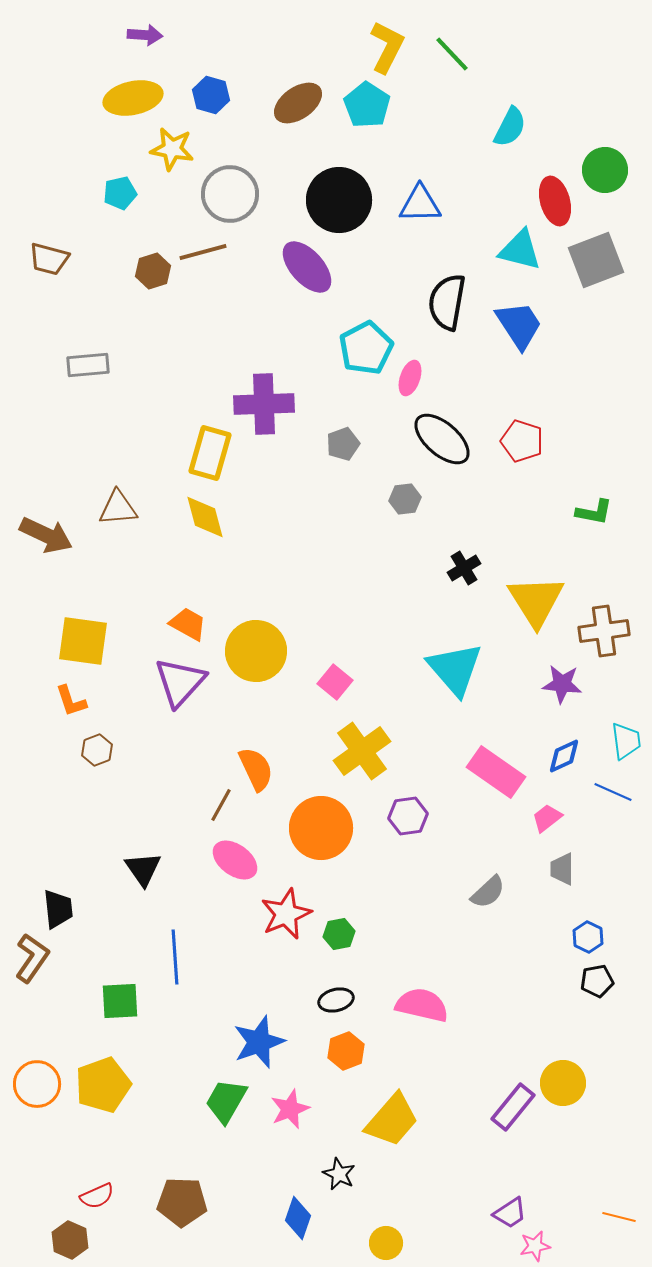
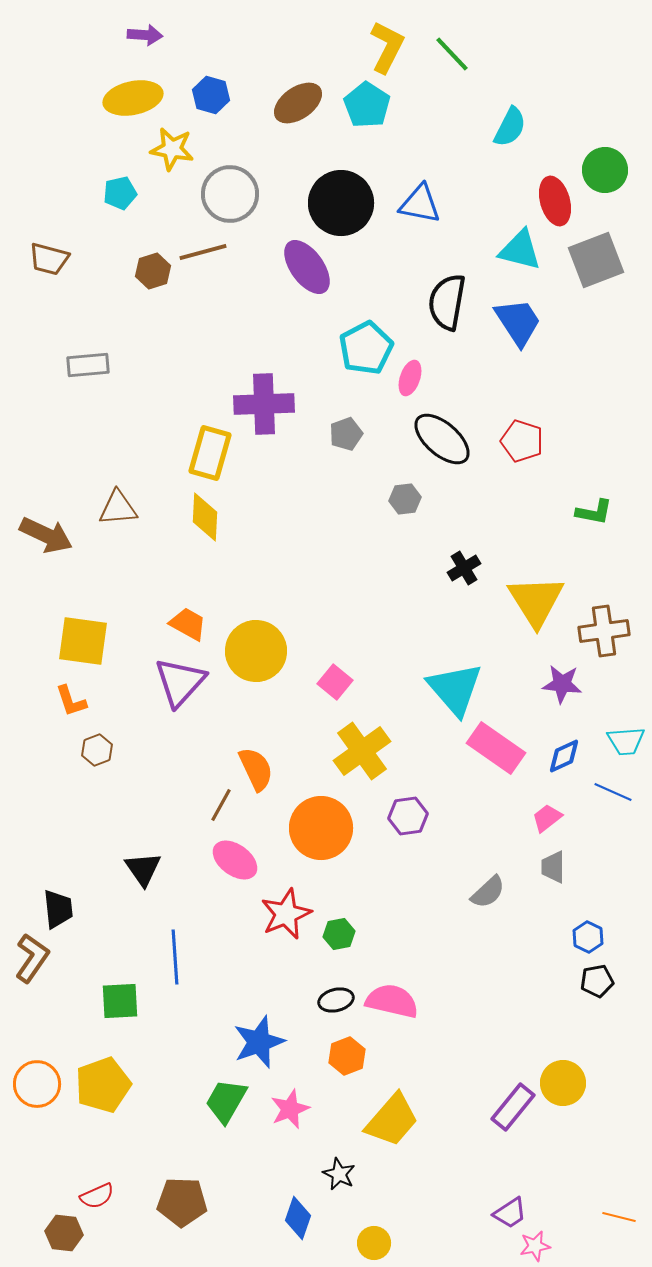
black circle at (339, 200): moved 2 px right, 3 px down
blue triangle at (420, 204): rotated 12 degrees clockwise
purple ellipse at (307, 267): rotated 6 degrees clockwise
blue trapezoid at (519, 325): moved 1 px left, 3 px up
gray pentagon at (343, 444): moved 3 px right, 10 px up
yellow diamond at (205, 517): rotated 18 degrees clockwise
cyan triangle at (455, 669): moved 20 px down
cyan trapezoid at (626, 741): rotated 93 degrees clockwise
pink rectangle at (496, 772): moved 24 px up
gray trapezoid at (562, 869): moved 9 px left, 2 px up
pink semicircle at (422, 1005): moved 30 px left, 4 px up
orange hexagon at (346, 1051): moved 1 px right, 5 px down
brown hexagon at (70, 1240): moved 6 px left, 7 px up; rotated 18 degrees counterclockwise
yellow circle at (386, 1243): moved 12 px left
